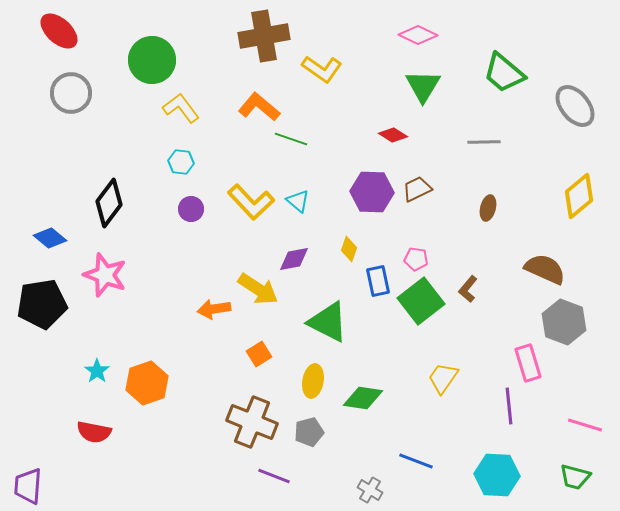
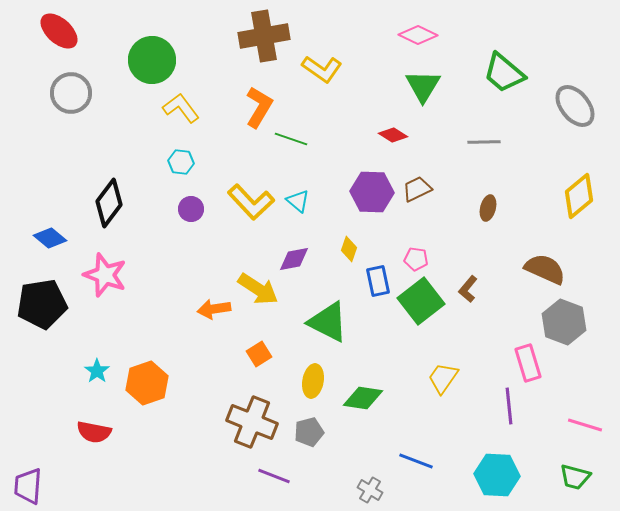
orange L-shape at (259, 107): rotated 81 degrees clockwise
